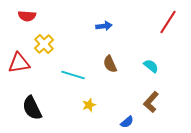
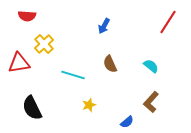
blue arrow: rotated 126 degrees clockwise
